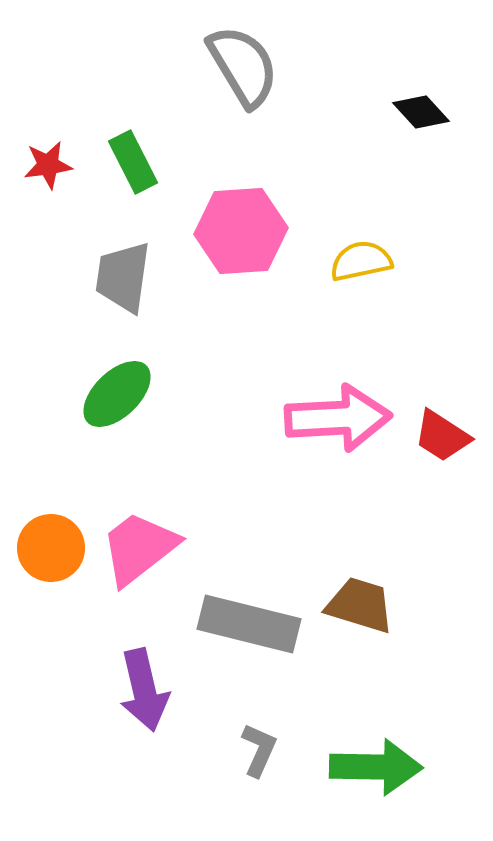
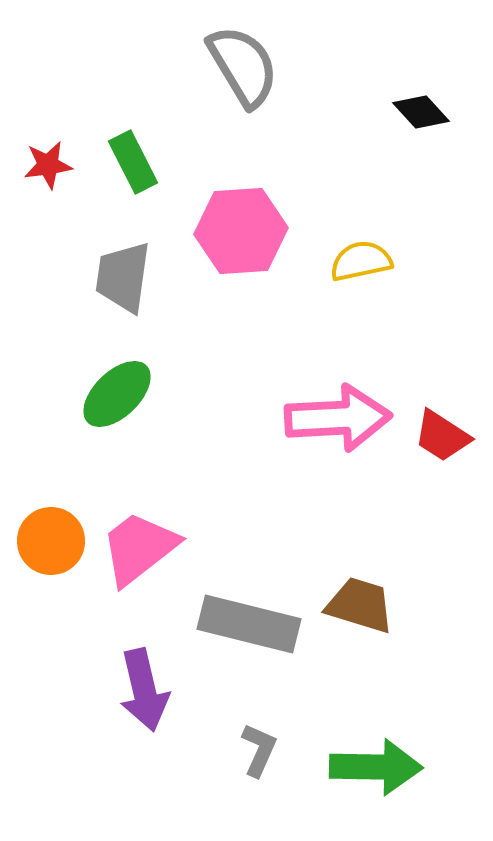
orange circle: moved 7 px up
